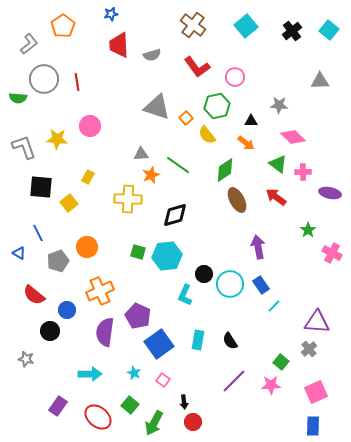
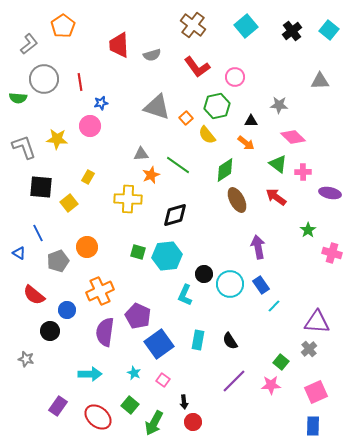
blue star at (111, 14): moved 10 px left, 89 px down
red line at (77, 82): moved 3 px right
pink cross at (332, 253): rotated 12 degrees counterclockwise
